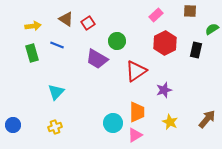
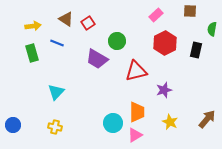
green semicircle: rotated 48 degrees counterclockwise
blue line: moved 2 px up
red triangle: rotated 20 degrees clockwise
yellow cross: rotated 32 degrees clockwise
